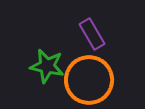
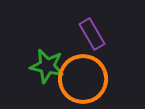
orange circle: moved 6 px left, 1 px up
